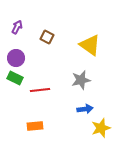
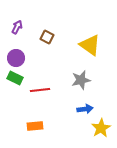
yellow star: rotated 12 degrees counterclockwise
